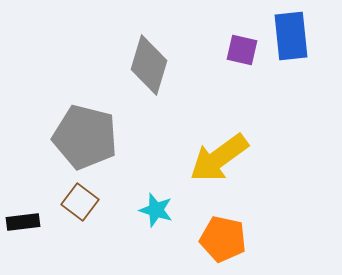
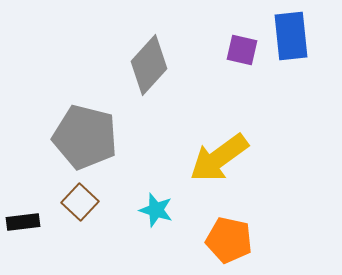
gray diamond: rotated 26 degrees clockwise
brown square: rotated 6 degrees clockwise
orange pentagon: moved 6 px right, 1 px down
